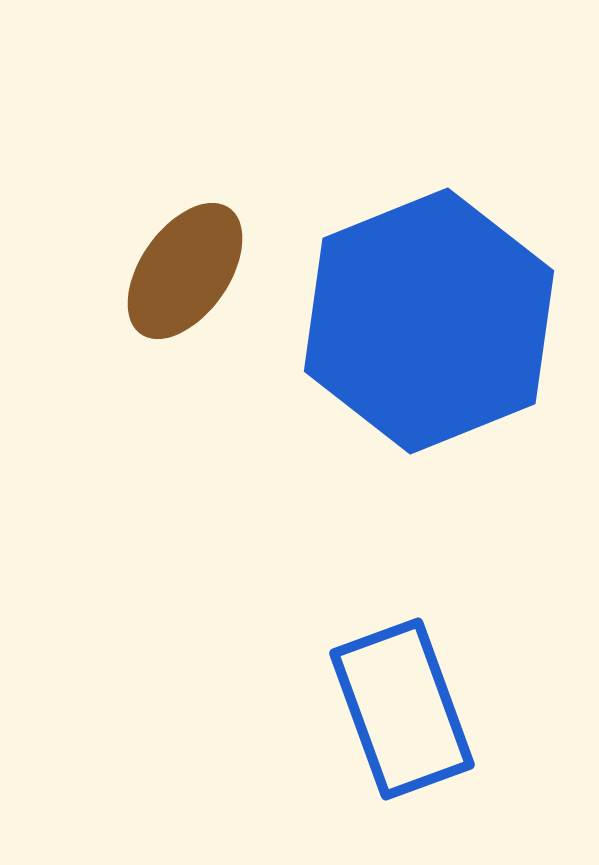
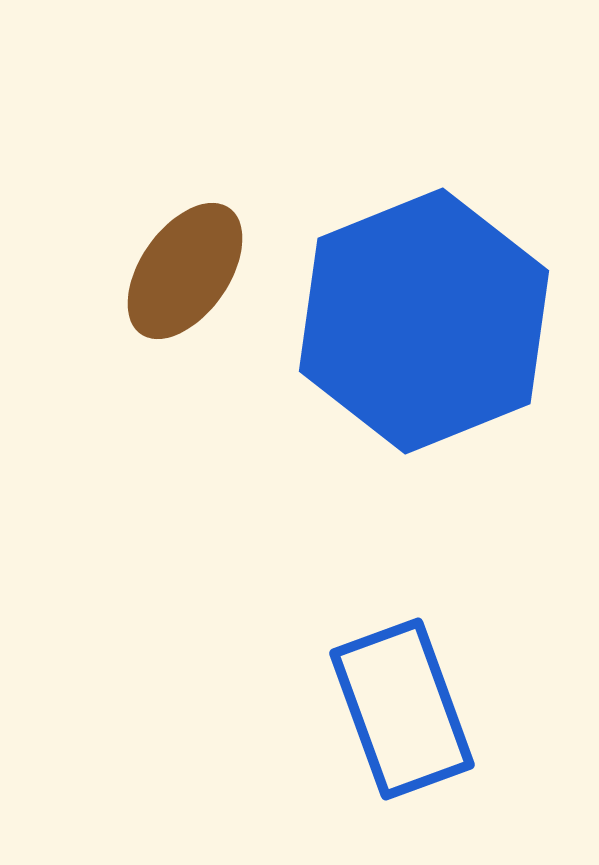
blue hexagon: moved 5 px left
